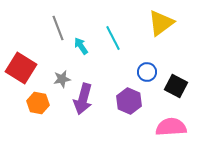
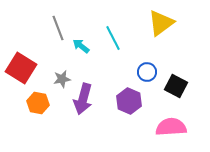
cyan arrow: rotated 18 degrees counterclockwise
